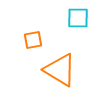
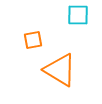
cyan square: moved 3 px up
